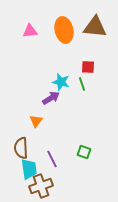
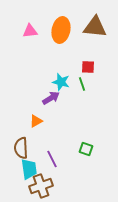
orange ellipse: moved 3 px left; rotated 25 degrees clockwise
orange triangle: rotated 24 degrees clockwise
green square: moved 2 px right, 3 px up
